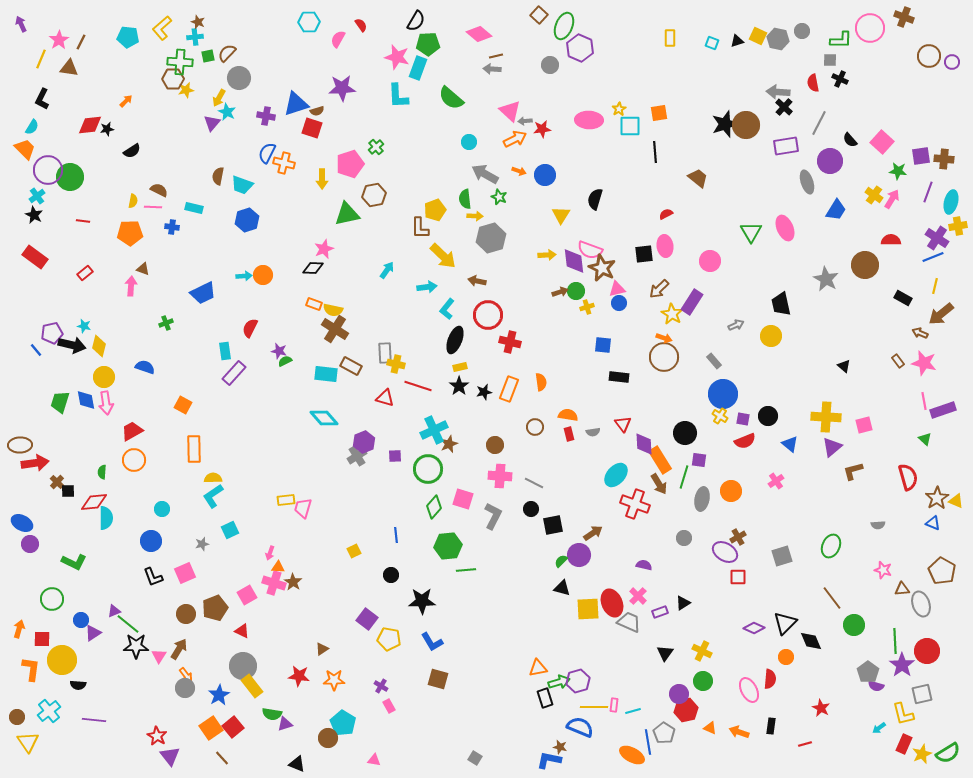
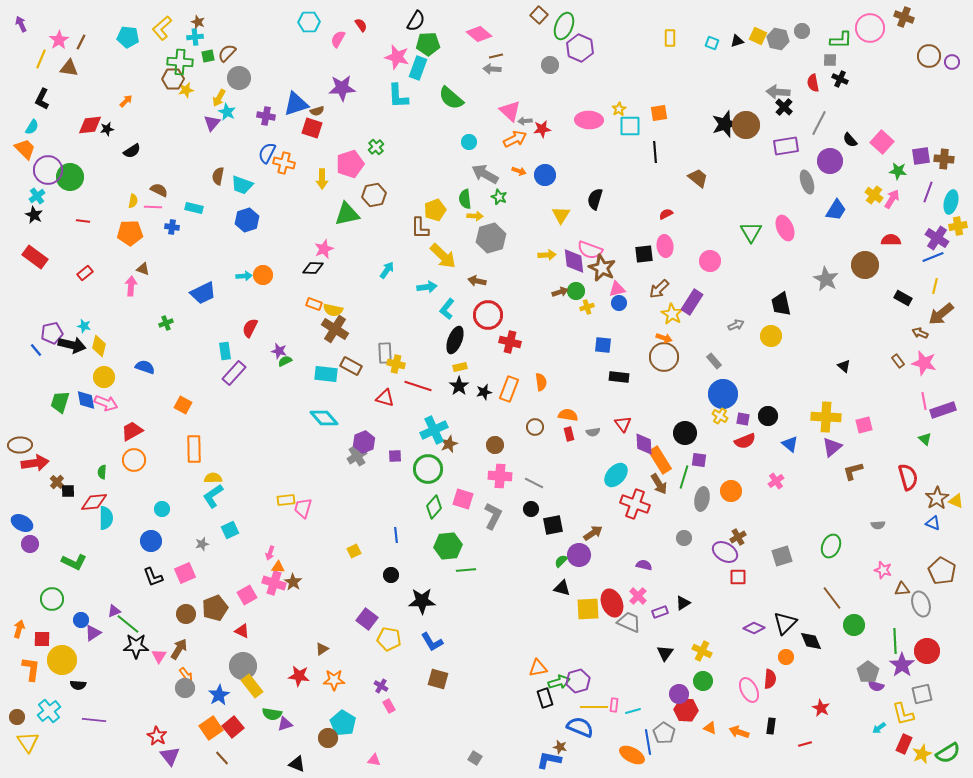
pink arrow at (106, 403): rotated 60 degrees counterclockwise
red hexagon at (686, 710): rotated 15 degrees clockwise
